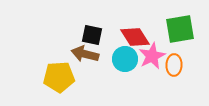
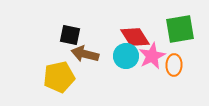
black square: moved 22 px left
cyan circle: moved 1 px right, 3 px up
yellow pentagon: rotated 8 degrees counterclockwise
